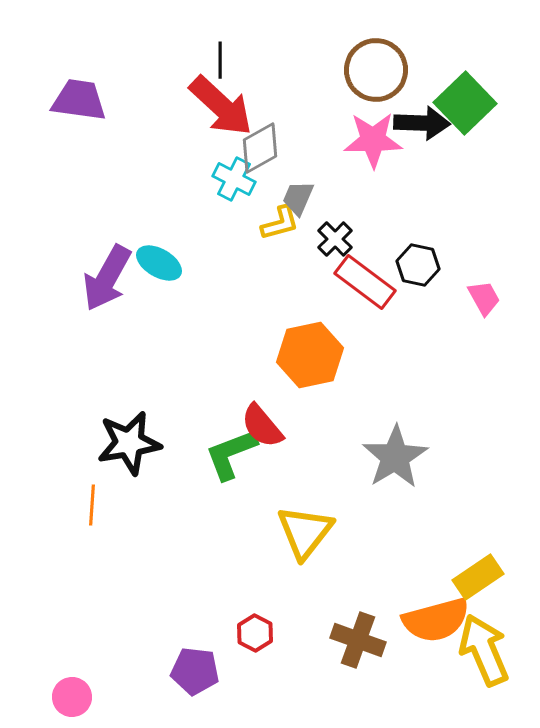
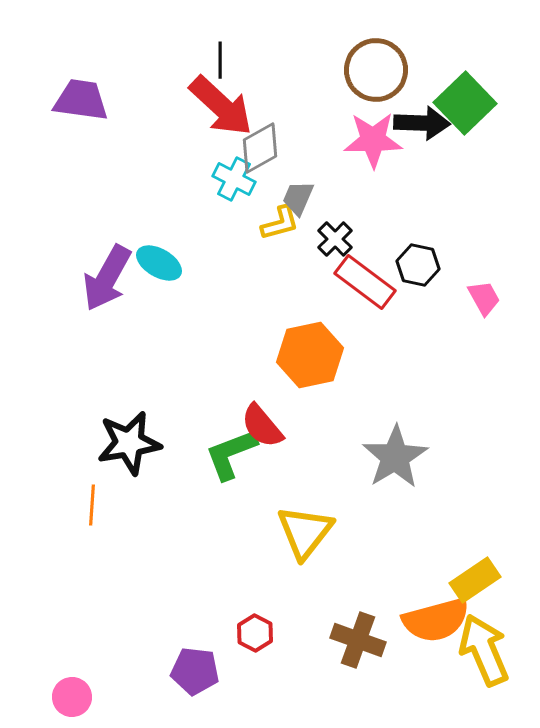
purple trapezoid: moved 2 px right
yellow rectangle: moved 3 px left, 3 px down
